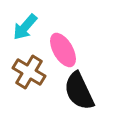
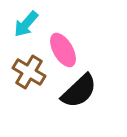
cyan arrow: moved 1 px right, 3 px up
black semicircle: rotated 108 degrees counterclockwise
